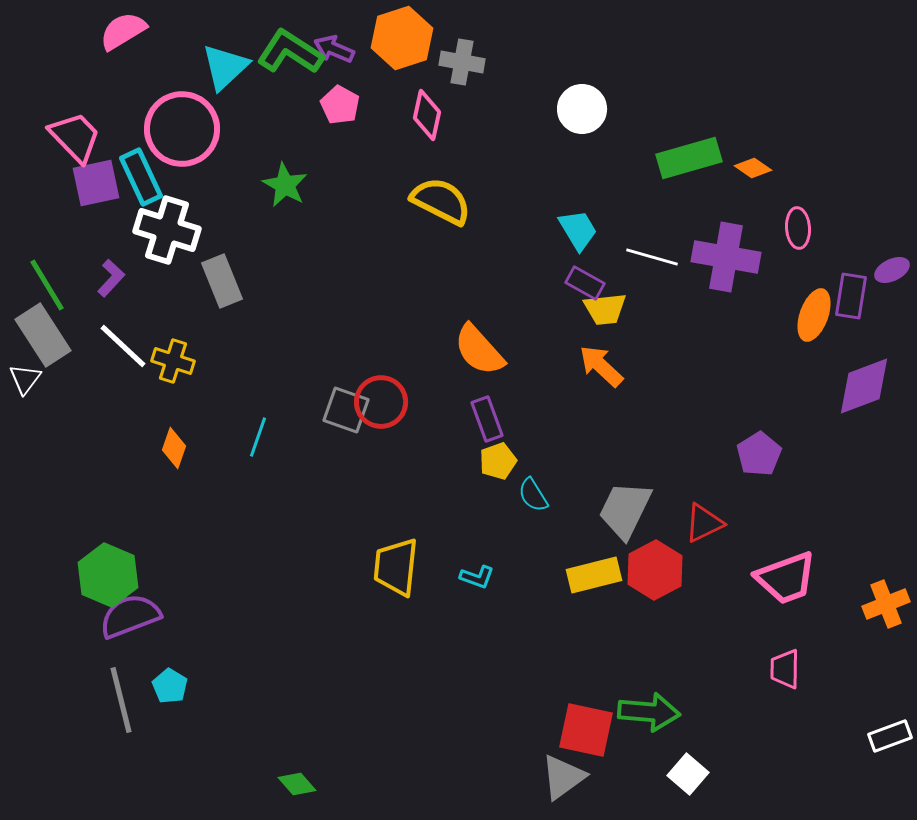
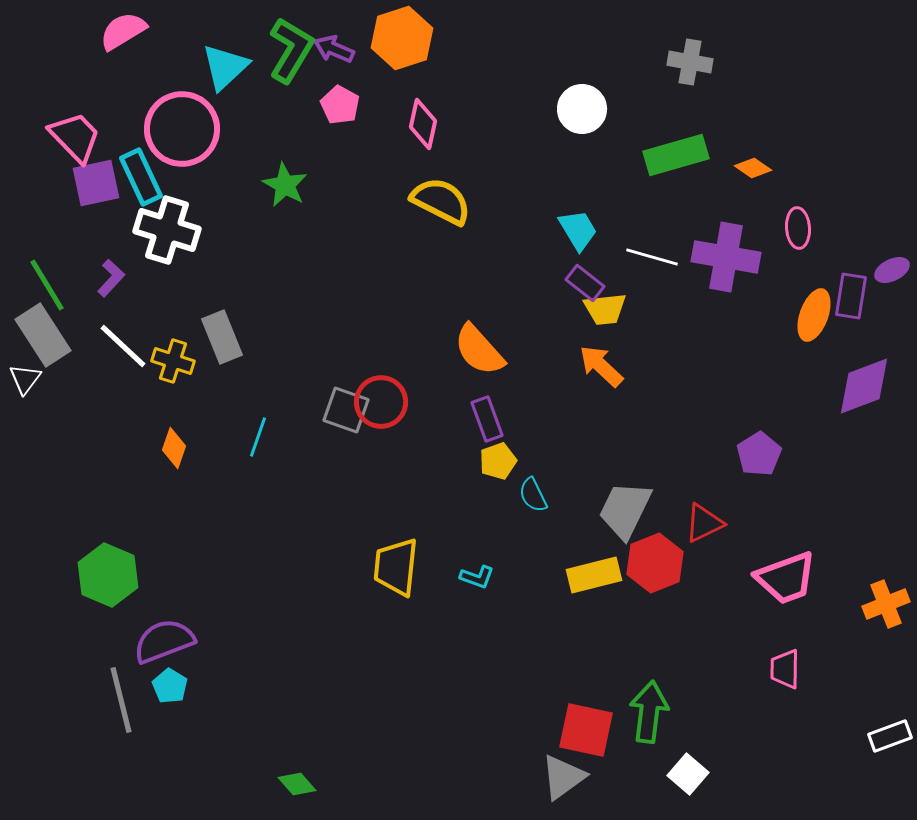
green L-shape at (290, 52): moved 1 px right, 2 px up; rotated 88 degrees clockwise
gray cross at (462, 62): moved 228 px right
pink diamond at (427, 115): moved 4 px left, 9 px down
green rectangle at (689, 158): moved 13 px left, 3 px up
gray rectangle at (222, 281): moved 56 px down
purple rectangle at (585, 283): rotated 9 degrees clockwise
cyan semicircle at (533, 495): rotated 6 degrees clockwise
red hexagon at (655, 570): moved 7 px up; rotated 6 degrees clockwise
purple semicircle at (130, 616): moved 34 px right, 25 px down
green arrow at (649, 712): rotated 88 degrees counterclockwise
